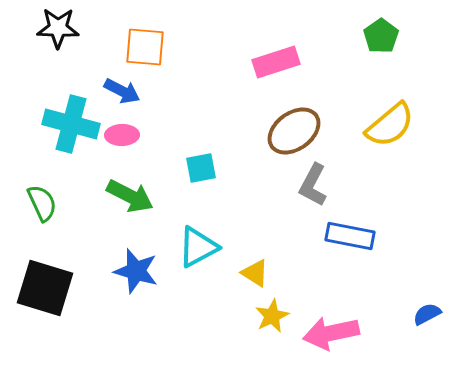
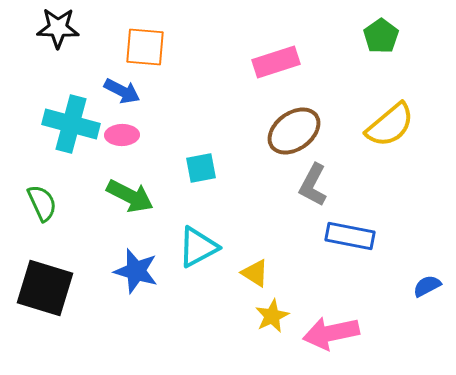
blue semicircle: moved 28 px up
